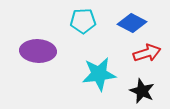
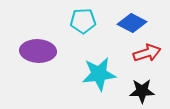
black star: rotated 25 degrees counterclockwise
